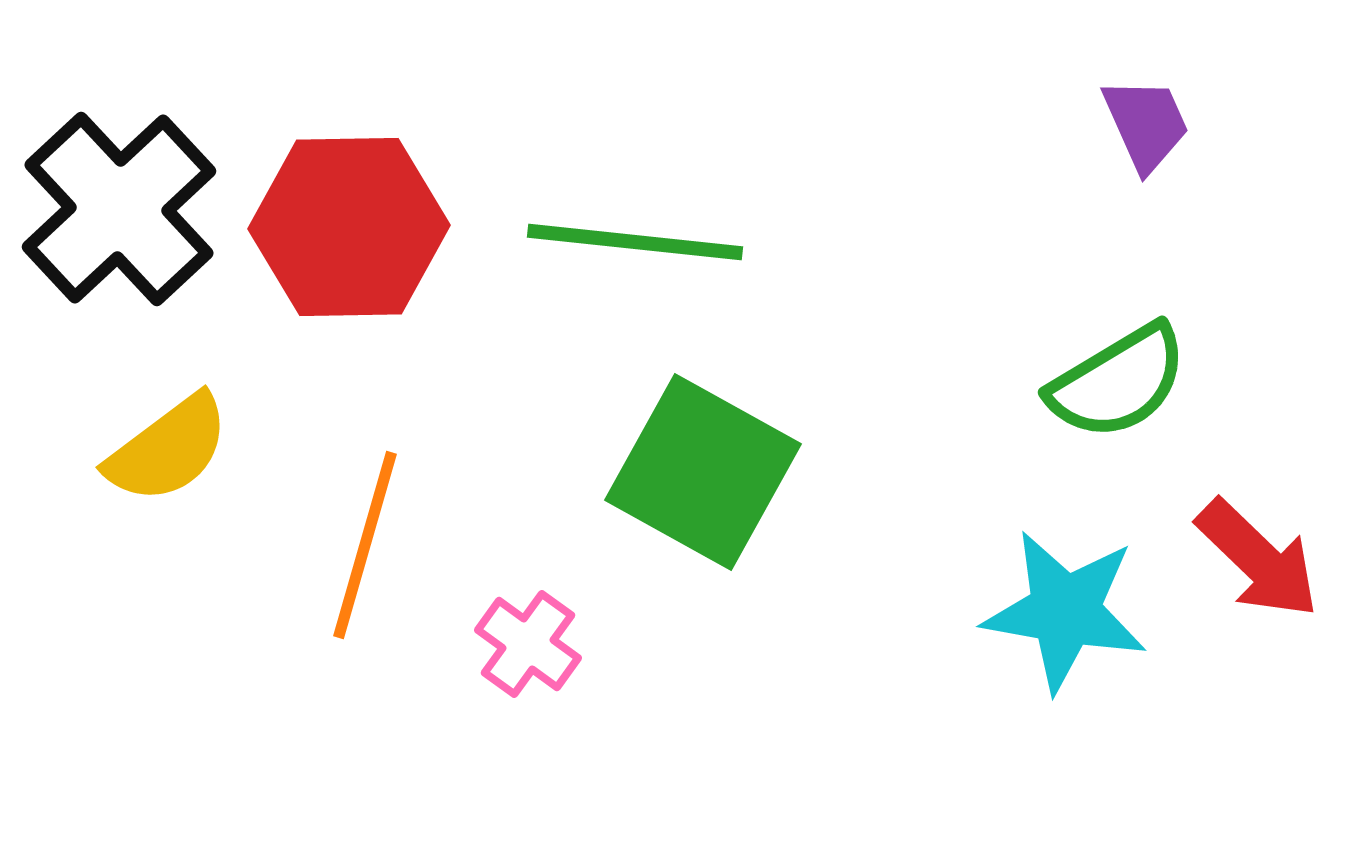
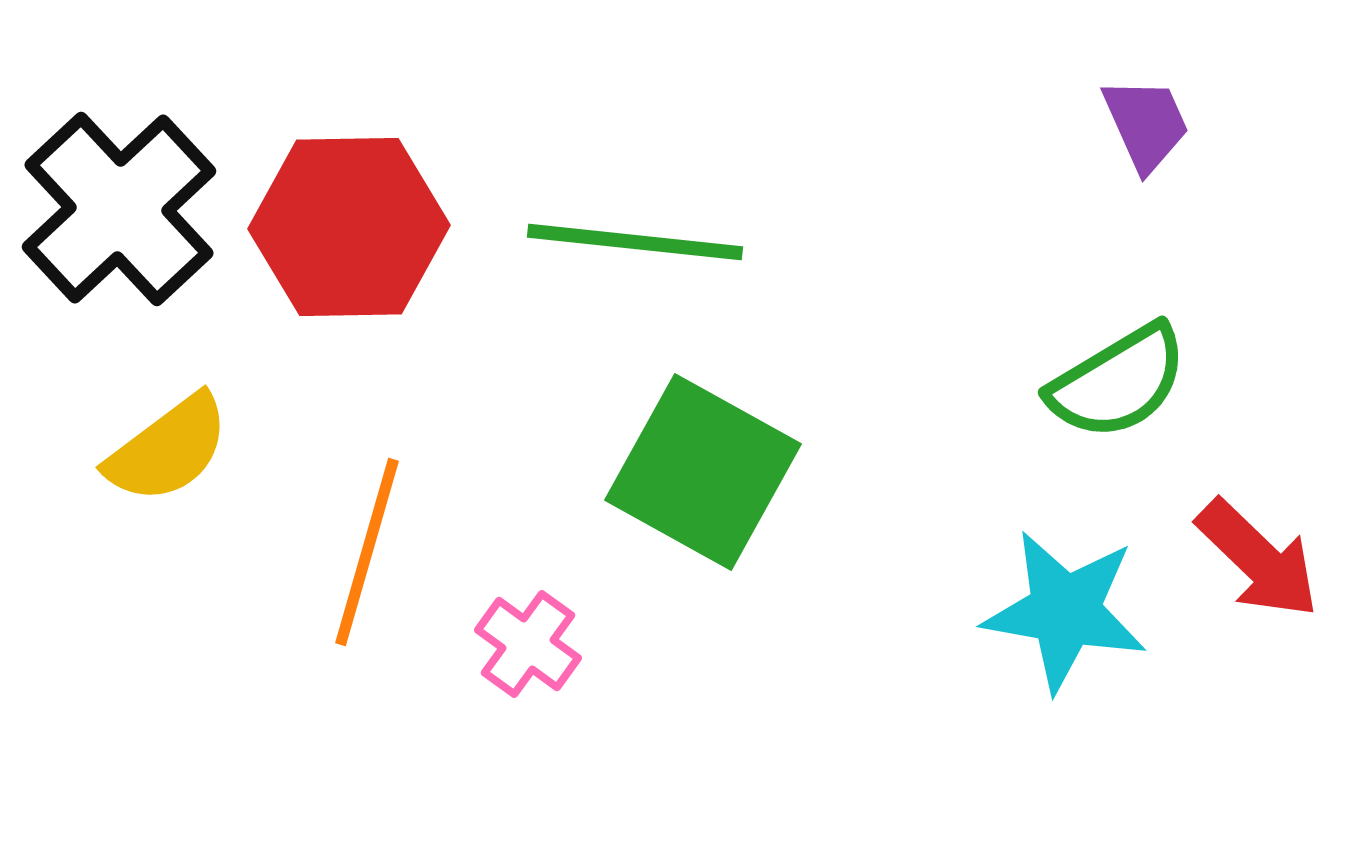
orange line: moved 2 px right, 7 px down
